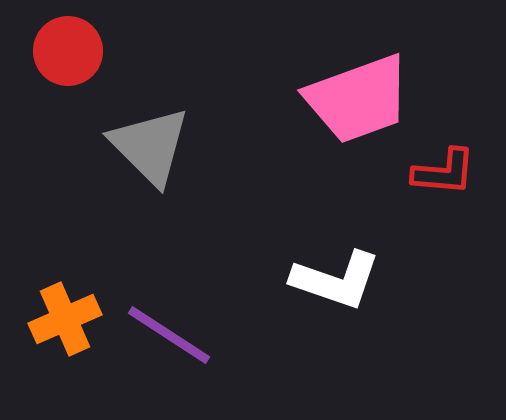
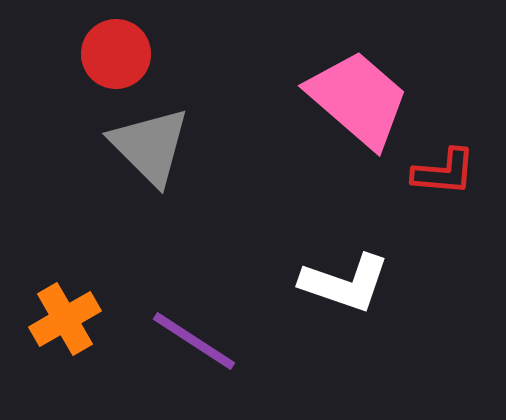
red circle: moved 48 px right, 3 px down
pink trapezoid: rotated 119 degrees counterclockwise
white L-shape: moved 9 px right, 3 px down
orange cross: rotated 6 degrees counterclockwise
purple line: moved 25 px right, 6 px down
